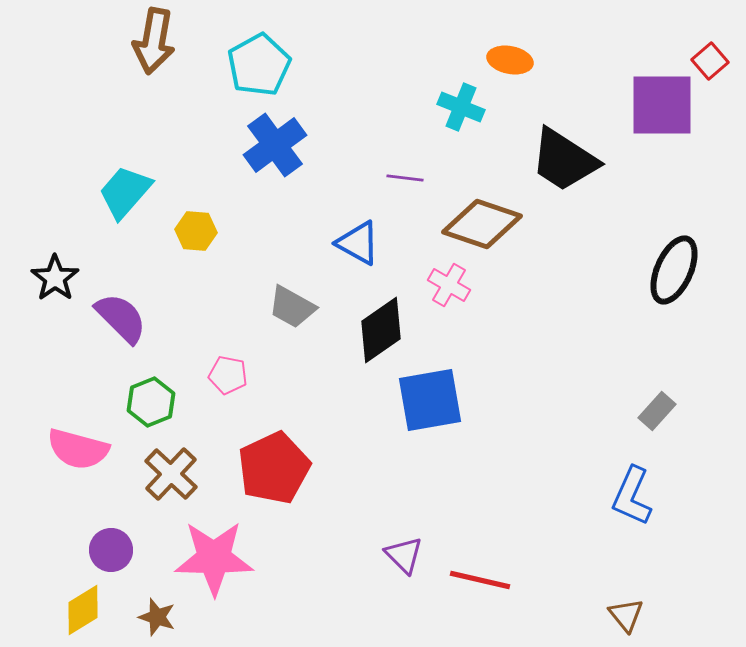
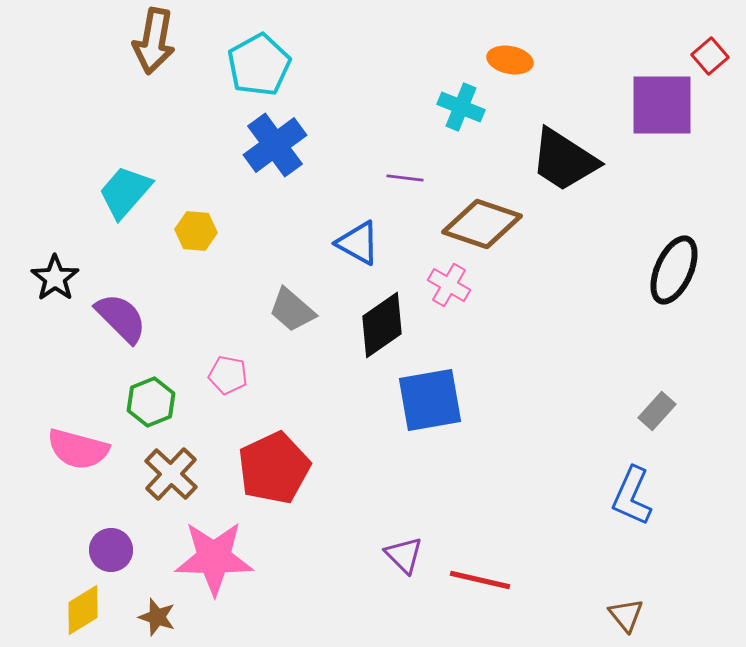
red square: moved 5 px up
gray trapezoid: moved 3 px down; rotated 12 degrees clockwise
black diamond: moved 1 px right, 5 px up
